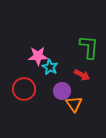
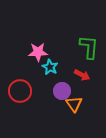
pink star: moved 4 px up
red circle: moved 4 px left, 2 px down
